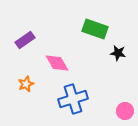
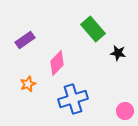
green rectangle: moved 2 px left; rotated 30 degrees clockwise
pink diamond: rotated 75 degrees clockwise
orange star: moved 2 px right
